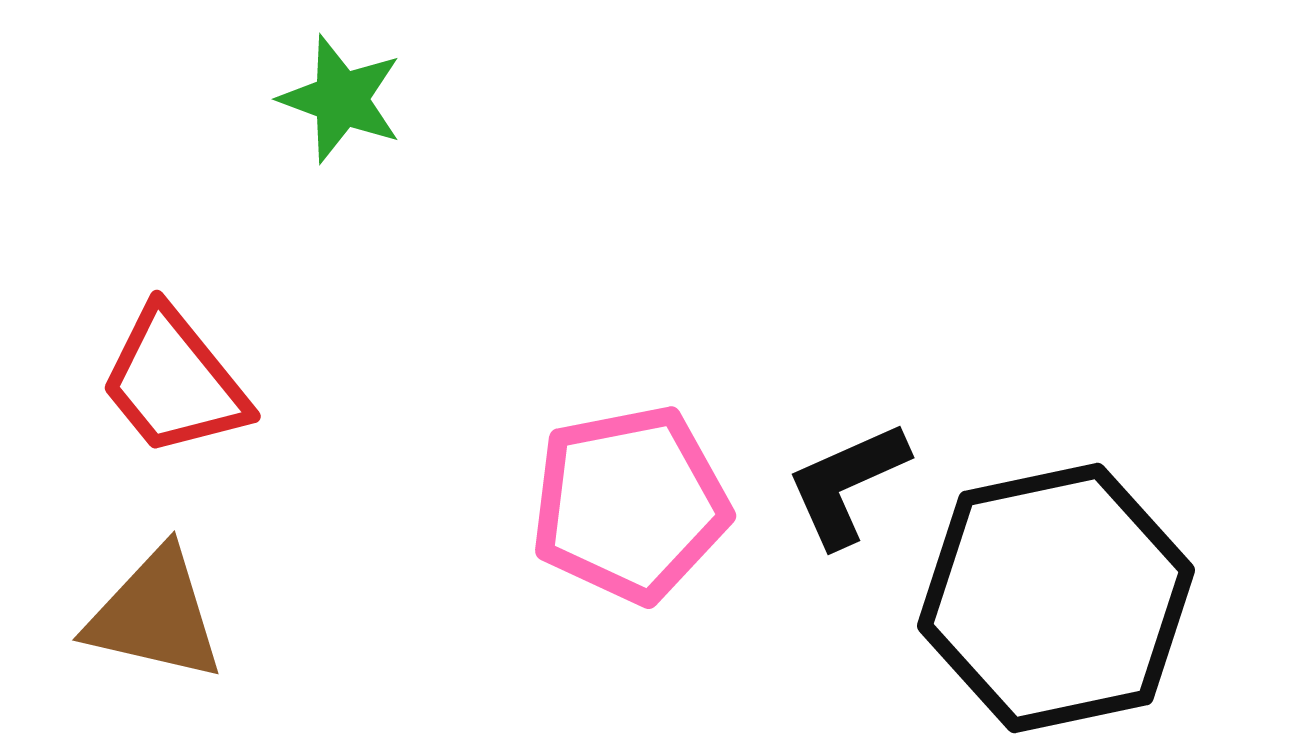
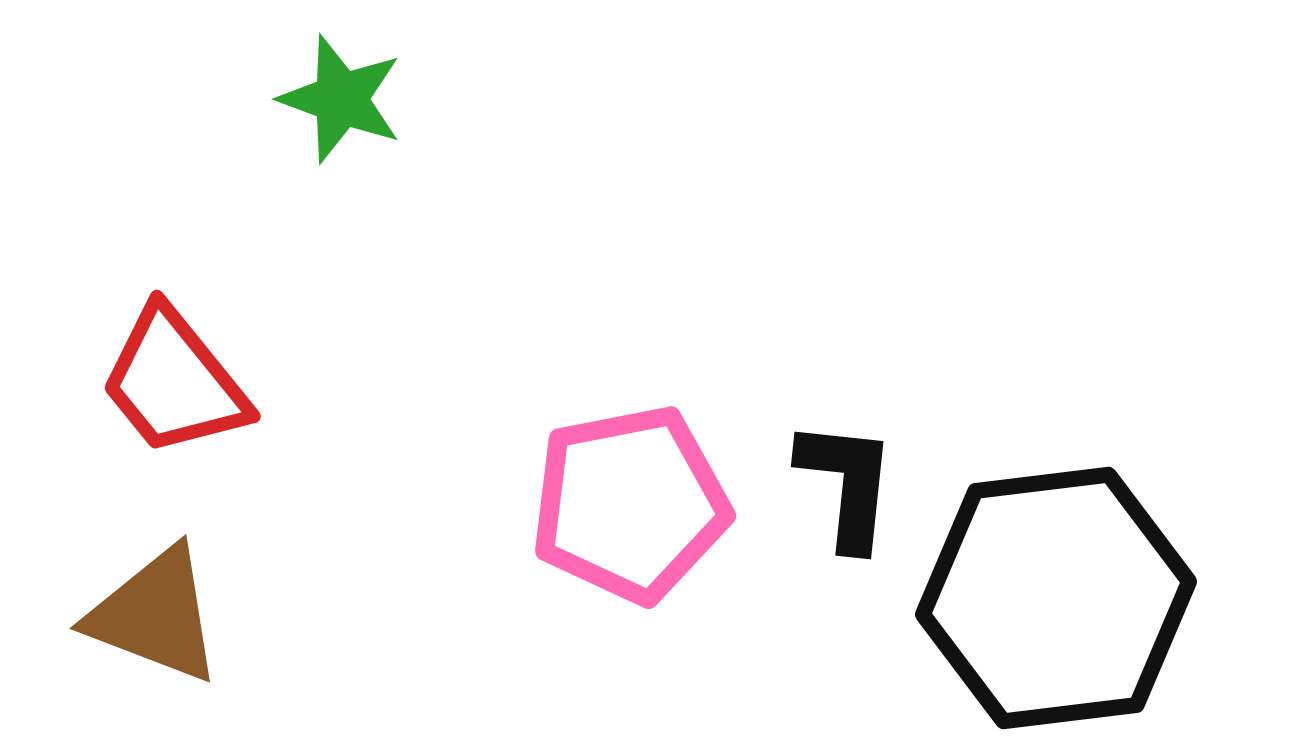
black L-shape: rotated 120 degrees clockwise
black hexagon: rotated 5 degrees clockwise
brown triangle: rotated 8 degrees clockwise
